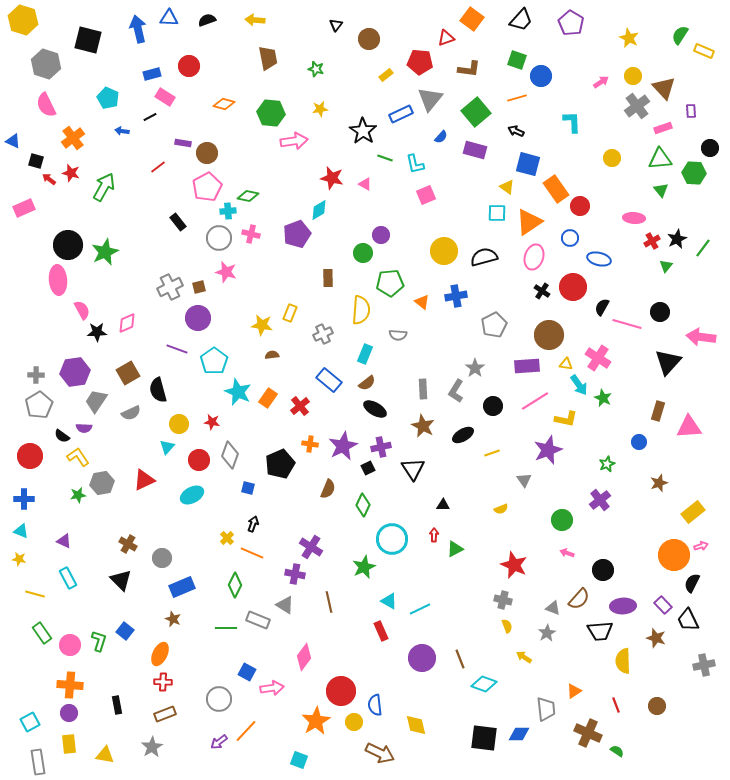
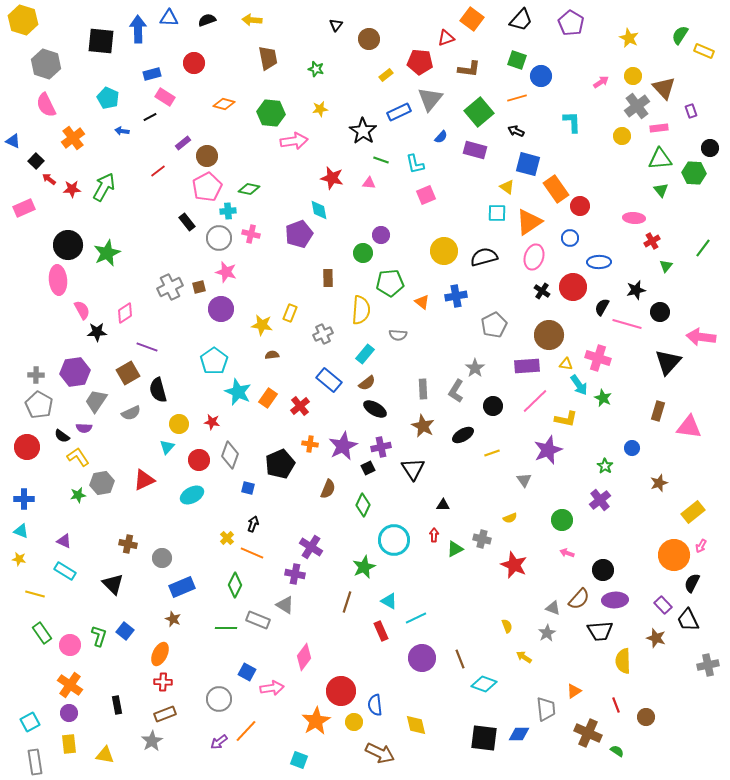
yellow arrow at (255, 20): moved 3 px left
blue arrow at (138, 29): rotated 12 degrees clockwise
black square at (88, 40): moved 13 px right, 1 px down; rotated 8 degrees counterclockwise
red circle at (189, 66): moved 5 px right, 3 px up
purple rectangle at (691, 111): rotated 16 degrees counterclockwise
green square at (476, 112): moved 3 px right
blue rectangle at (401, 114): moved 2 px left, 2 px up
pink rectangle at (663, 128): moved 4 px left; rotated 12 degrees clockwise
purple rectangle at (183, 143): rotated 49 degrees counterclockwise
brown circle at (207, 153): moved 3 px down
green line at (385, 158): moved 4 px left, 2 px down
yellow circle at (612, 158): moved 10 px right, 22 px up
black square at (36, 161): rotated 28 degrees clockwise
red line at (158, 167): moved 4 px down
red star at (71, 173): moved 1 px right, 16 px down; rotated 18 degrees counterclockwise
pink triangle at (365, 184): moved 4 px right, 1 px up; rotated 24 degrees counterclockwise
green diamond at (248, 196): moved 1 px right, 7 px up
cyan diamond at (319, 210): rotated 70 degrees counterclockwise
black rectangle at (178, 222): moved 9 px right
purple pentagon at (297, 234): moved 2 px right
black star at (677, 239): moved 41 px left, 51 px down; rotated 12 degrees clockwise
green star at (105, 252): moved 2 px right, 1 px down
blue ellipse at (599, 259): moved 3 px down; rotated 15 degrees counterclockwise
purple circle at (198, 318): moved 23 px right, 9 px up
pink diamond at (127, 323): moved 2 px left, 10 px up; rotated 10 degrees counterclockwise
purple line at (177, 349): moved 30 px left, 2 px up
cyan rectangle at (365, 354): rotated 18 degrees clockwise
pink cross at (598, 358): rotated 15 degrees counterclockwise
pink line at (535, 401): rotated 12 degrees counterclockwise
gray pentagon at (39, 405): rotated 12 degrees counterclockwise
pink triangle at (689, 427): rotated 12 degrees clockwise
blue circle at (639, 442): moved 7 px left, 6 px down
red circle at (30, 456): moved 3 px left, 9 px up
green star at (607, 464): moved 2 px left, 2 px down; rotated 14 degrees counterclockwise
yellow semicircle at (501, 509): moved 9 px right, 9 px down
cyan circle at (392, 539): moved 2 px right, 1 px down
brown cross at (128, 544): rotated 18 degrees counterclockwise
pink arrow at (701, 546): rotated 136 degrees clockwise
cyan rectangle at (68, 578): moved 3 px left, 7 px up; rotated 30 degrees counterclockwise
black triangle at (121, 580): moved 8 px left, 4 px down
gray cross at (503, 600): moved 21 px left, 61 px up
brown line at (329, 602): moved 18 px right; rotated 30 degrees clockwise
purple ellipse at (623, 606): moved 8 px left, 6 px up
cyan line at (420, 609): moved 4 px left, 9 px down
green L-shape at (99, 641): moved 5 px up
gray cross at (704, 665): moved 4 px right
orange cross at (70, 685): rotated 30 degrees clockwise
brown circle at (657, 706): moved 11 px left, 11 px down
gray star at (152, 747): moved 6 px up
gray rectangle at (38, 762): moved 3 px left
